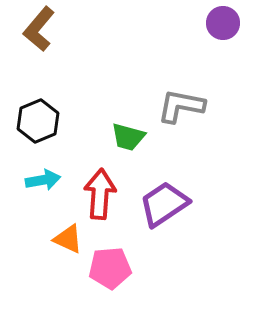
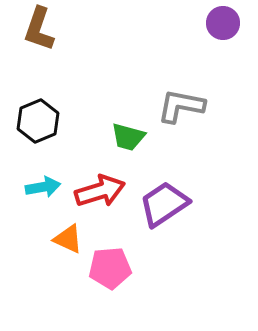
brown L-shape: rotated 21 degrees counterclockwise
cyan arrow: moved 7 px down
red arrow: moved 3 px up; rotated 69 degrees clockwise
